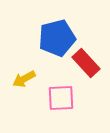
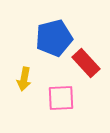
blue pentagon: moved 3 px left
yellow arrow: rotated 50 degrees counterclockwise
